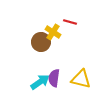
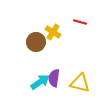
red line: moved 10 px right
brown circle: moved 5 px left
yellow triangle: moved 1 px left, 4 px down
